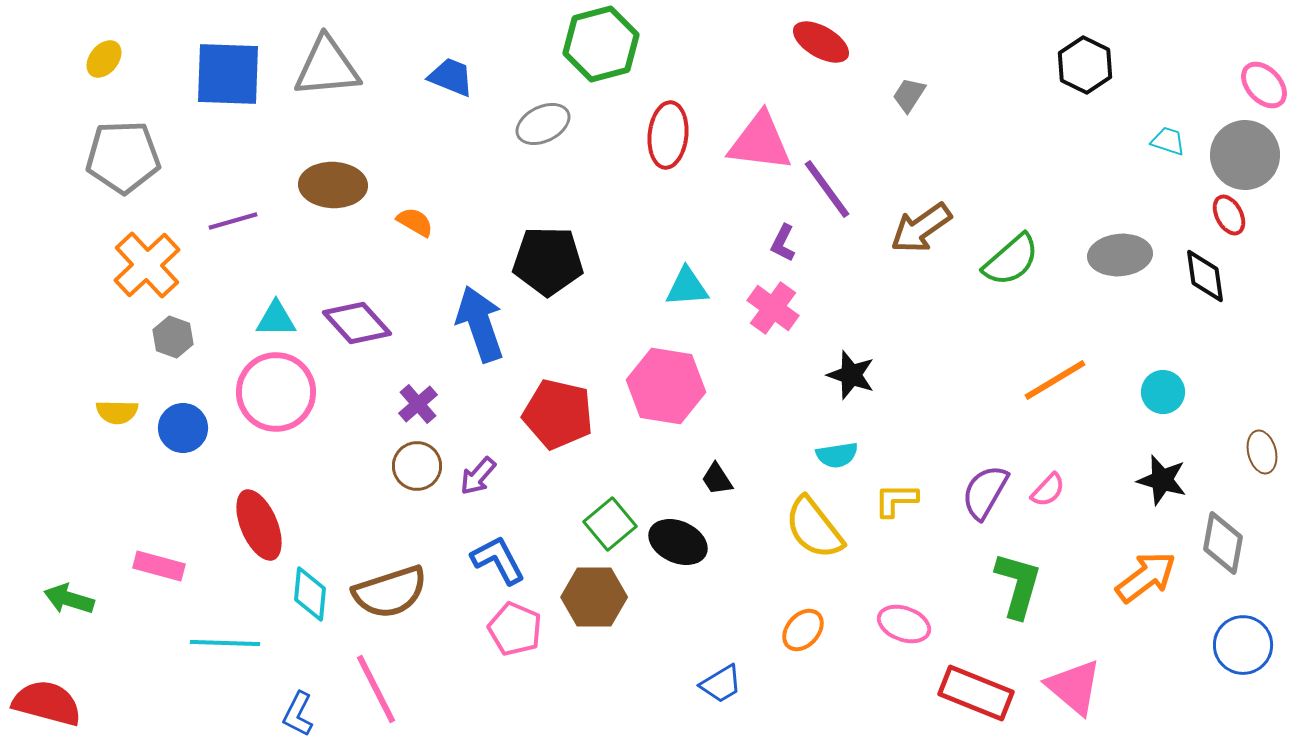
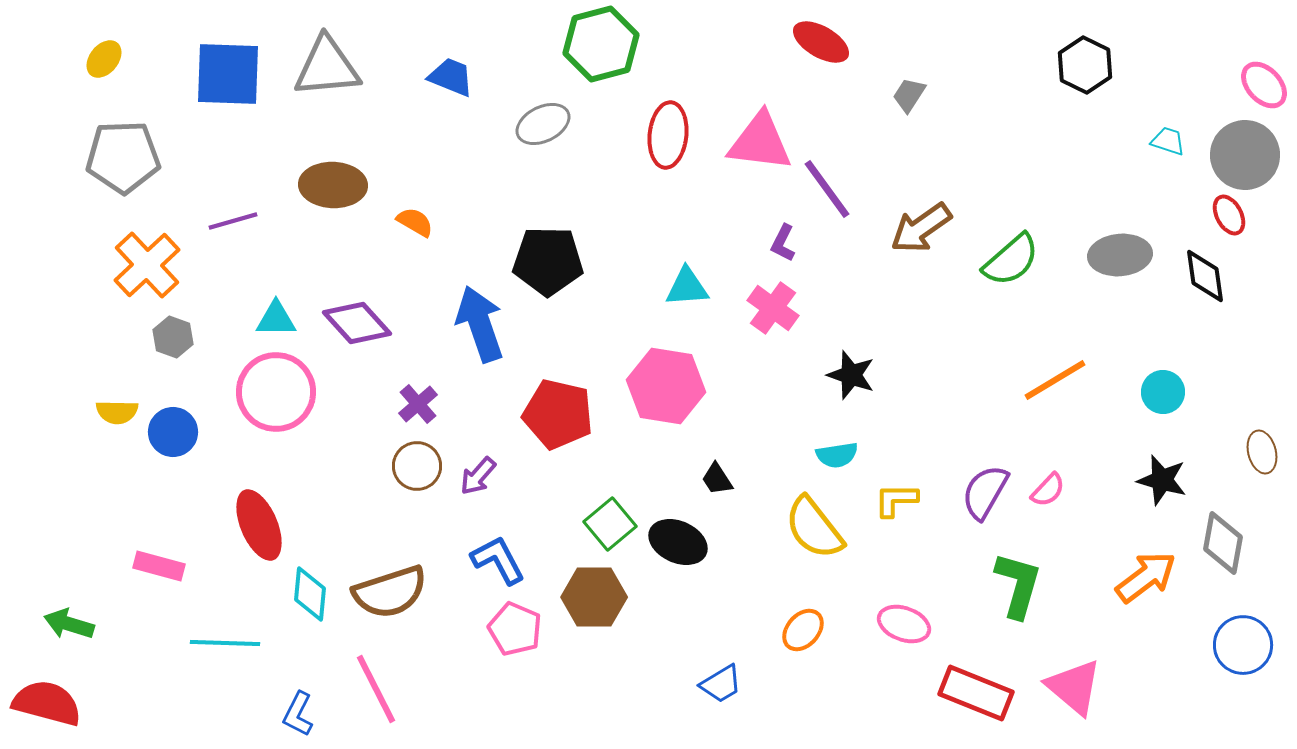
blue circle at (183, 428): moved 10 px left, 4 px down
green arrow at (69, 599): moved 25 px down
